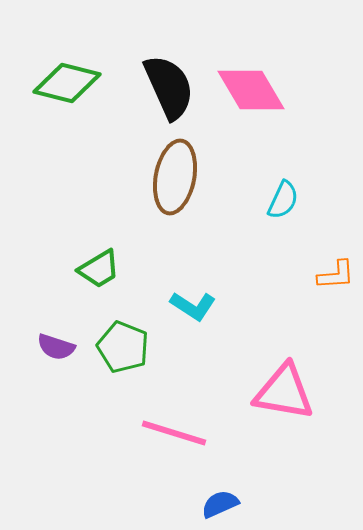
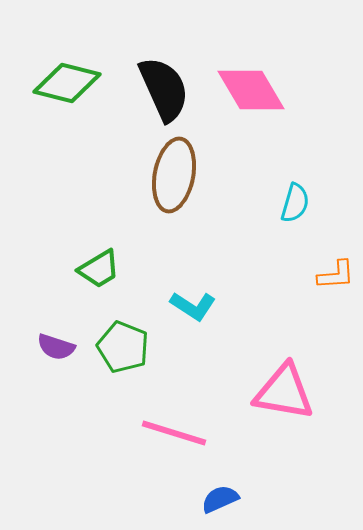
black semicircle: moved 5 px left, 2 px down
brown ellipse: moved 1 px left, 2 px up
cyan semicircle: moved 12 px right, 3 px down; rotated 9 degrees counterclockwise
blue semicircle: moved 5 px up
